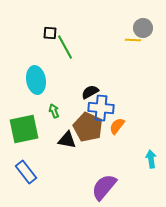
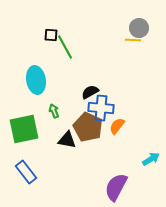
gray circle: moved 4 px left
black square: moved 1 px right, 2 px down
cyan arrow: rotated 66 degrees clockwise
purple semicircle: moved 12 px right; rotated 12 degrees counterclockwise
